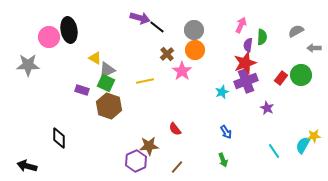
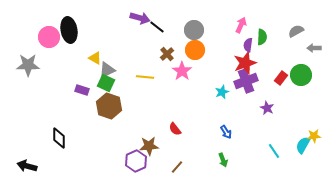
yellow line: moved 4 px up; rotated 18 degrees clockwise
